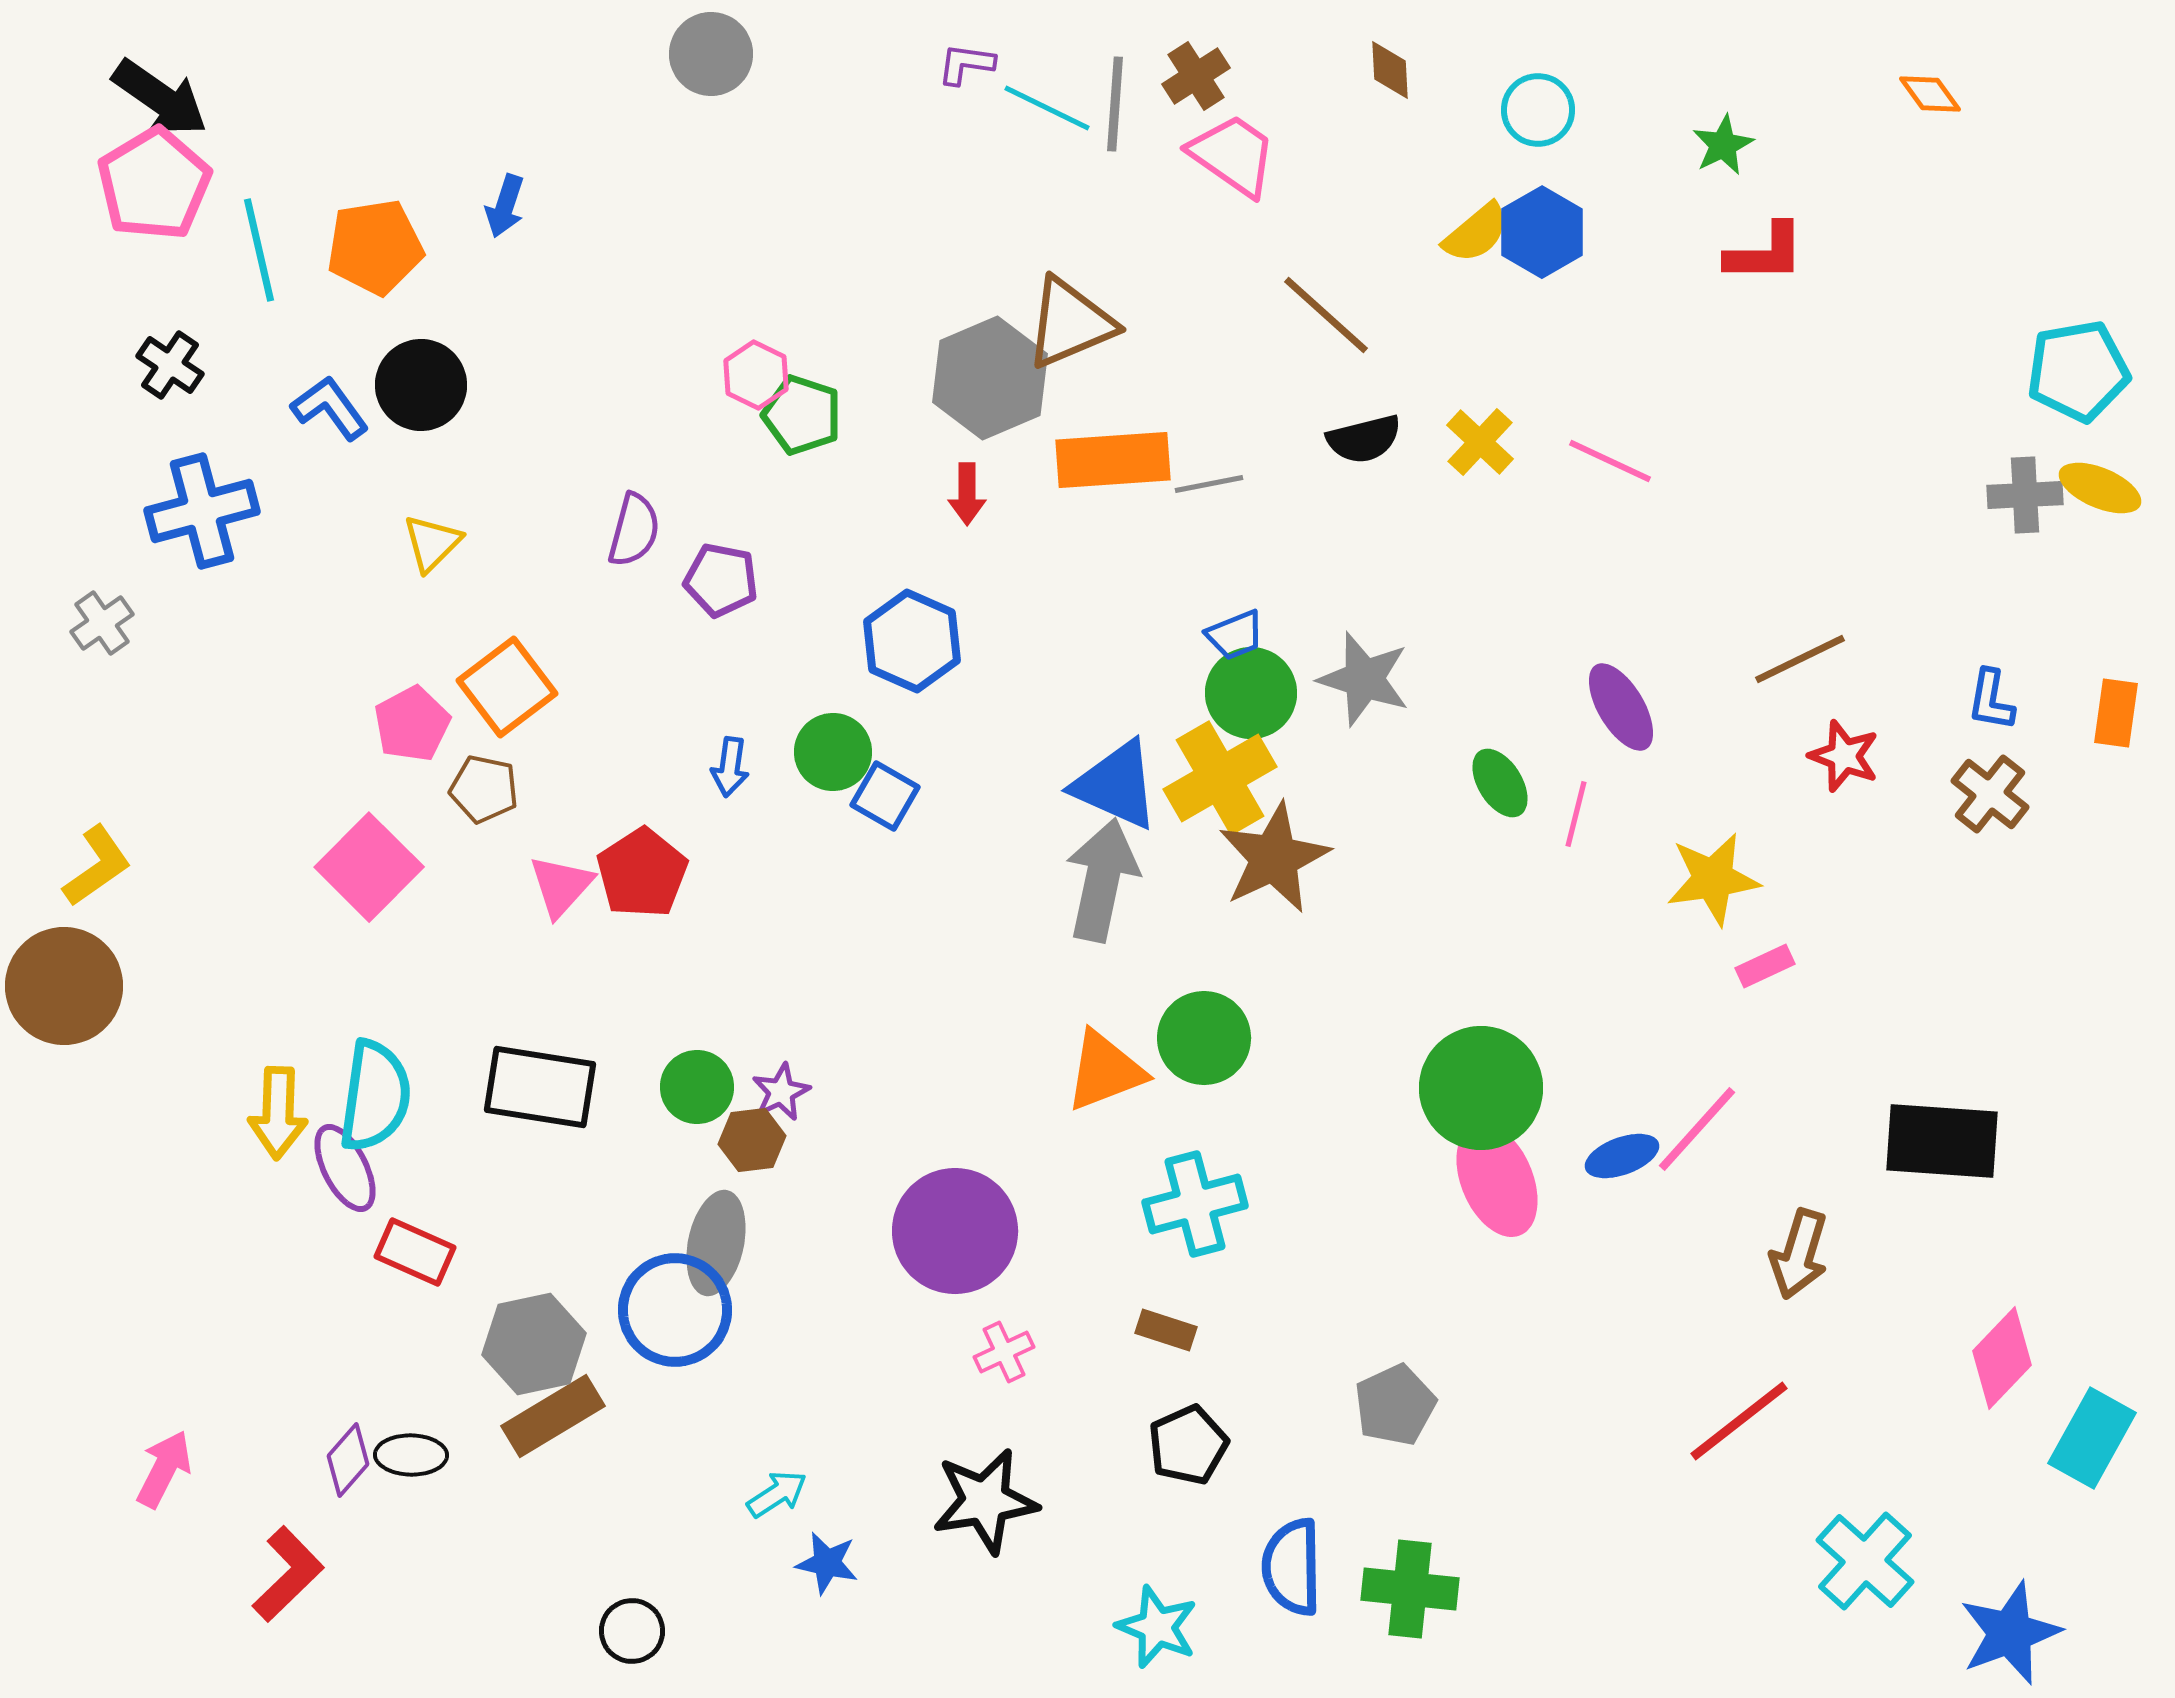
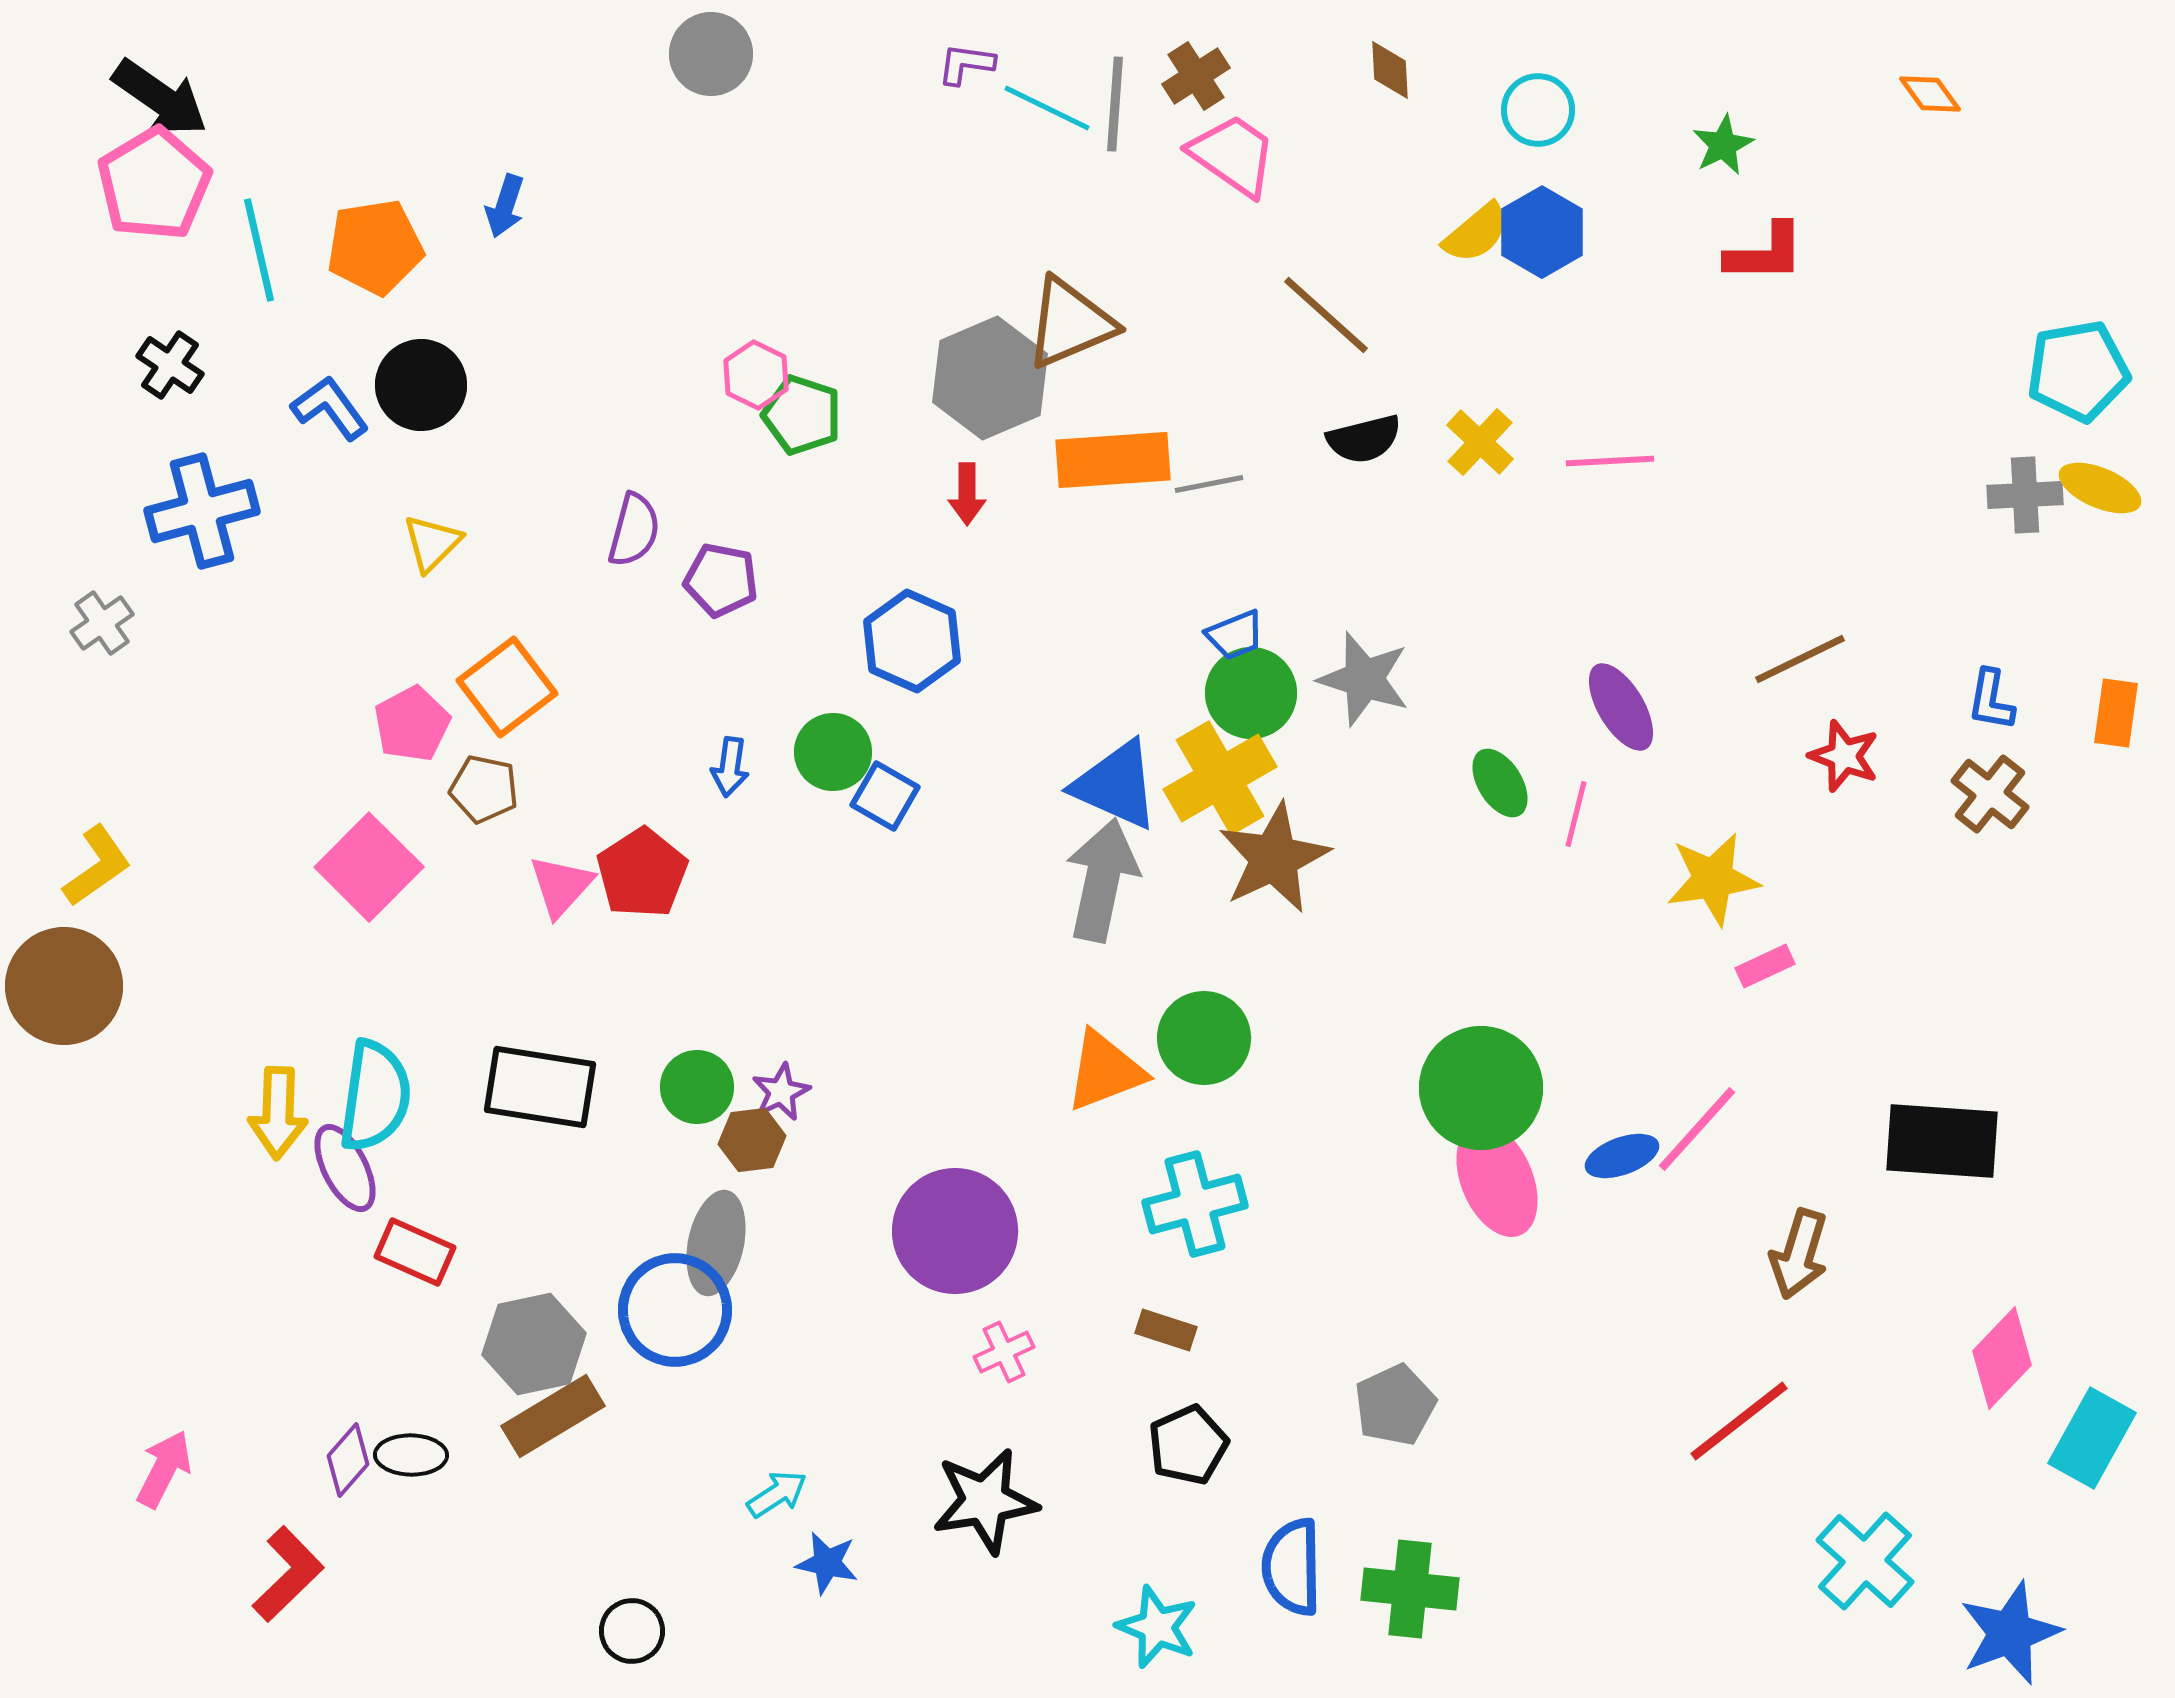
pink line at (1610, 461): rotated 28 degrees counterclockwise
